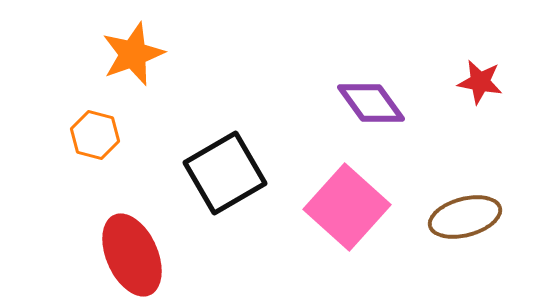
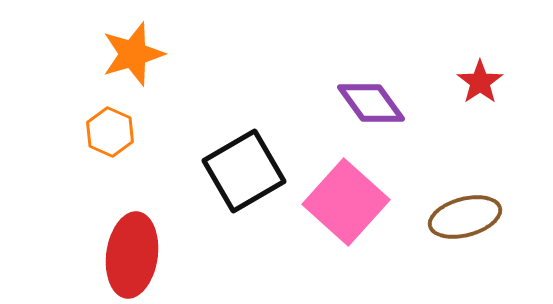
orange star: rotated 4 degrees clockwise
red star: rotated 27 degrees clockwise
orange hexagon: moved 15 px right, 3 px up; rotated 9 degrees clockwise
black square: moved 19 px right, 2 px up
pink square: moved 1 px left, 5 px up
red ellipse: rotated 32 degrees clockwise
